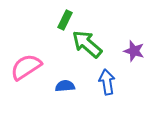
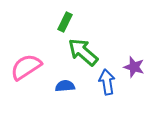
green rectangle: moved 2 px down
green arrow: moved 4 px left, 8 px down
purple star: moved 16 px down
